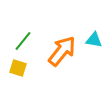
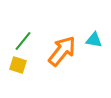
yellow square: moved 3 px up
